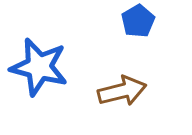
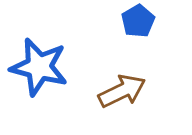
brown arrow: rotated 12 degrees counterclockwise
